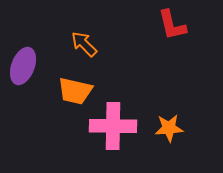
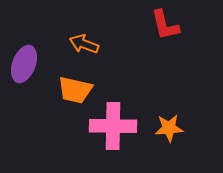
red L-shape: moved 7 px left
orange arrow: rotated 24 degrees counterclockwise
purple ellipse: moved 1 px right, 2 px up
orange trapezoid: moved 1 px up
